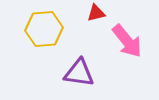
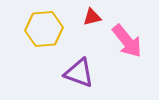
red triangle: moved 4 px left, 4 px down
purple triangle: rotated 12 degrees clockwise
